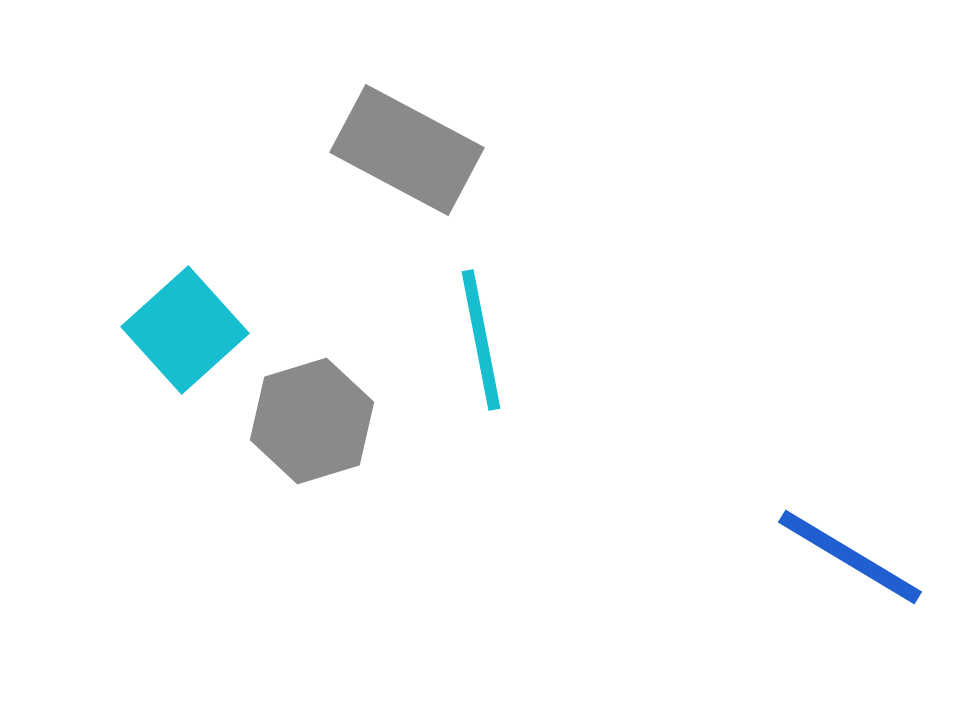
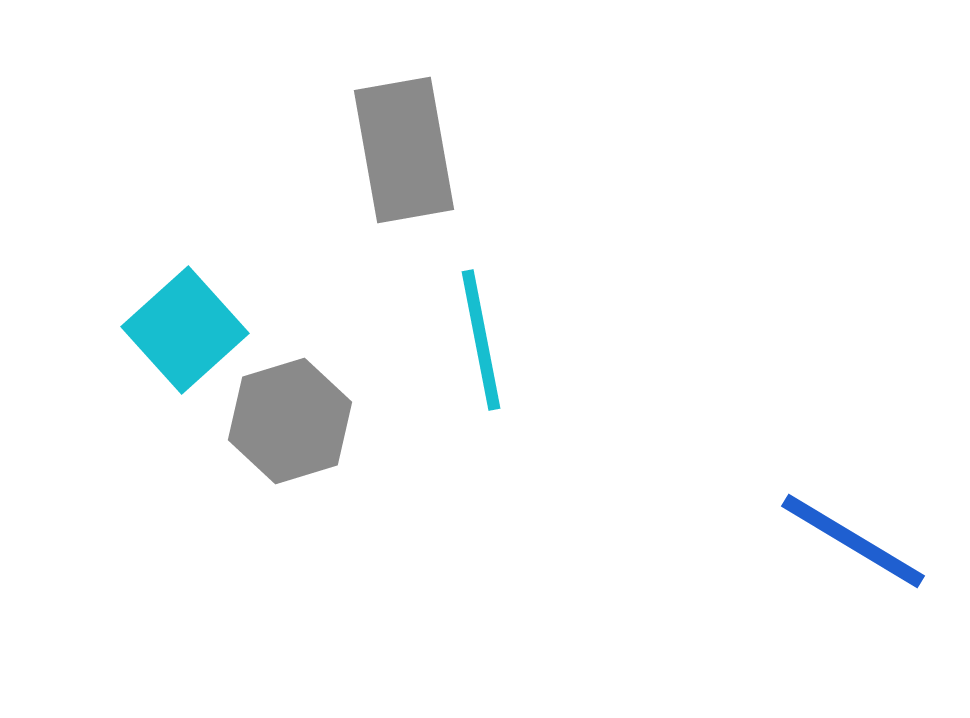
gray rectangle: moved 3 px left; rotated 52 degrees clockwise
gray hexagon: moved 22 px left
blue line: moved 3 px right, 16 px up
